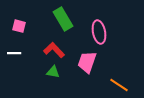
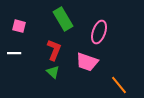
pink ellipse: rotated 30 degrees clockwise
red L-shape: rotated 65 degrees clockwise
pink trapezoid: rotated 90 degrees counterclockwise
green triangle: rotated 32 degrees clockwise
orange line: rotated 18 degrees clockwise
